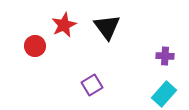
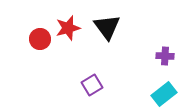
red star: moved 4 px right, 3 px down; rotated 10 degrees clockwise
red circle: moved 5 px right, 7 px up
cyan rectangle: rotated 10 degrees clockwise
